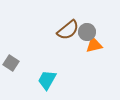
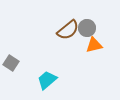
gray circle: moved 4 px up
cyan trapezoid: rotated 20 degrees clockwise
